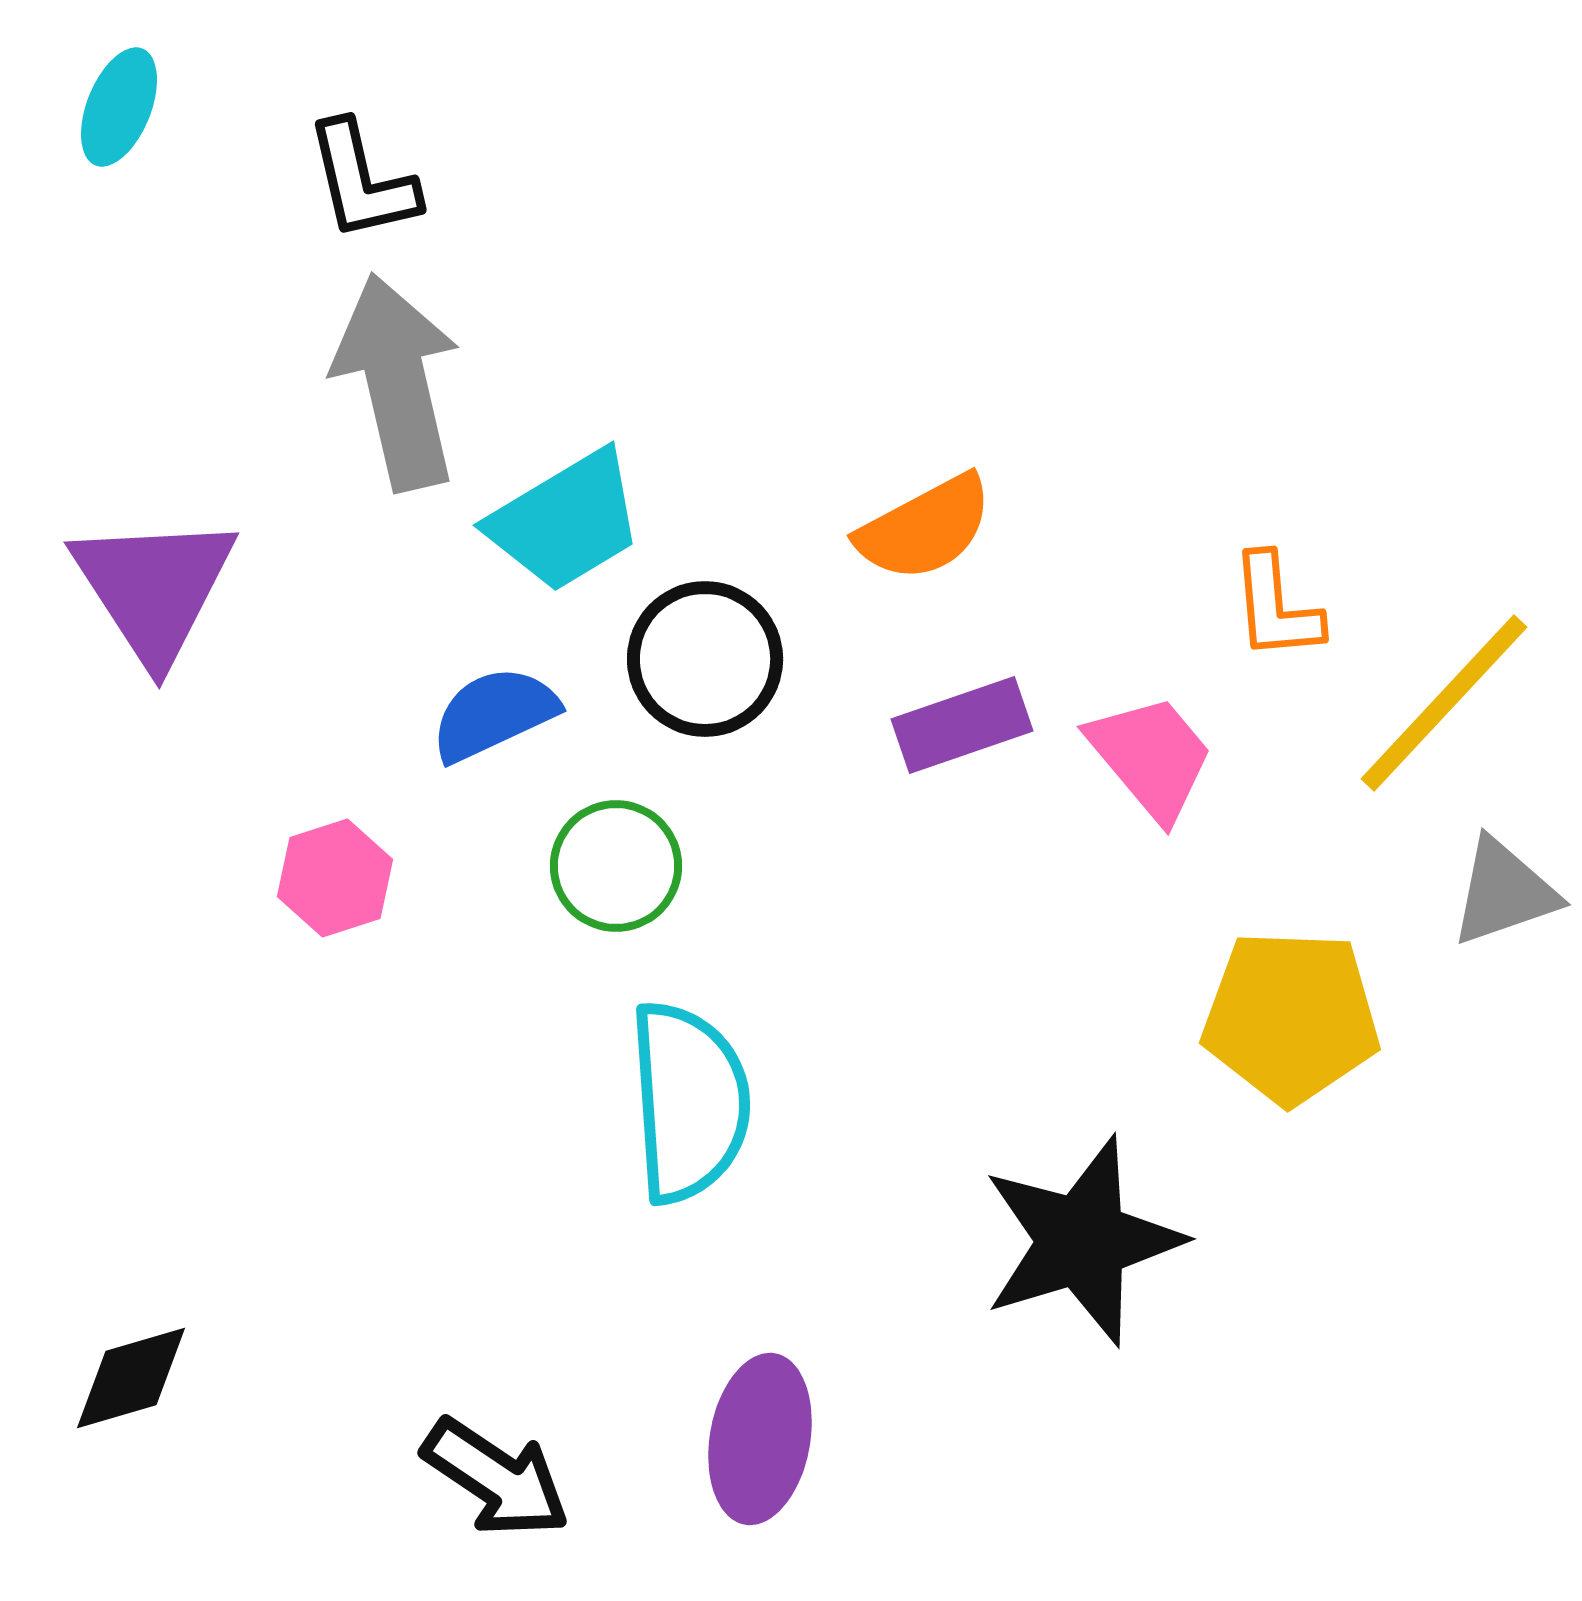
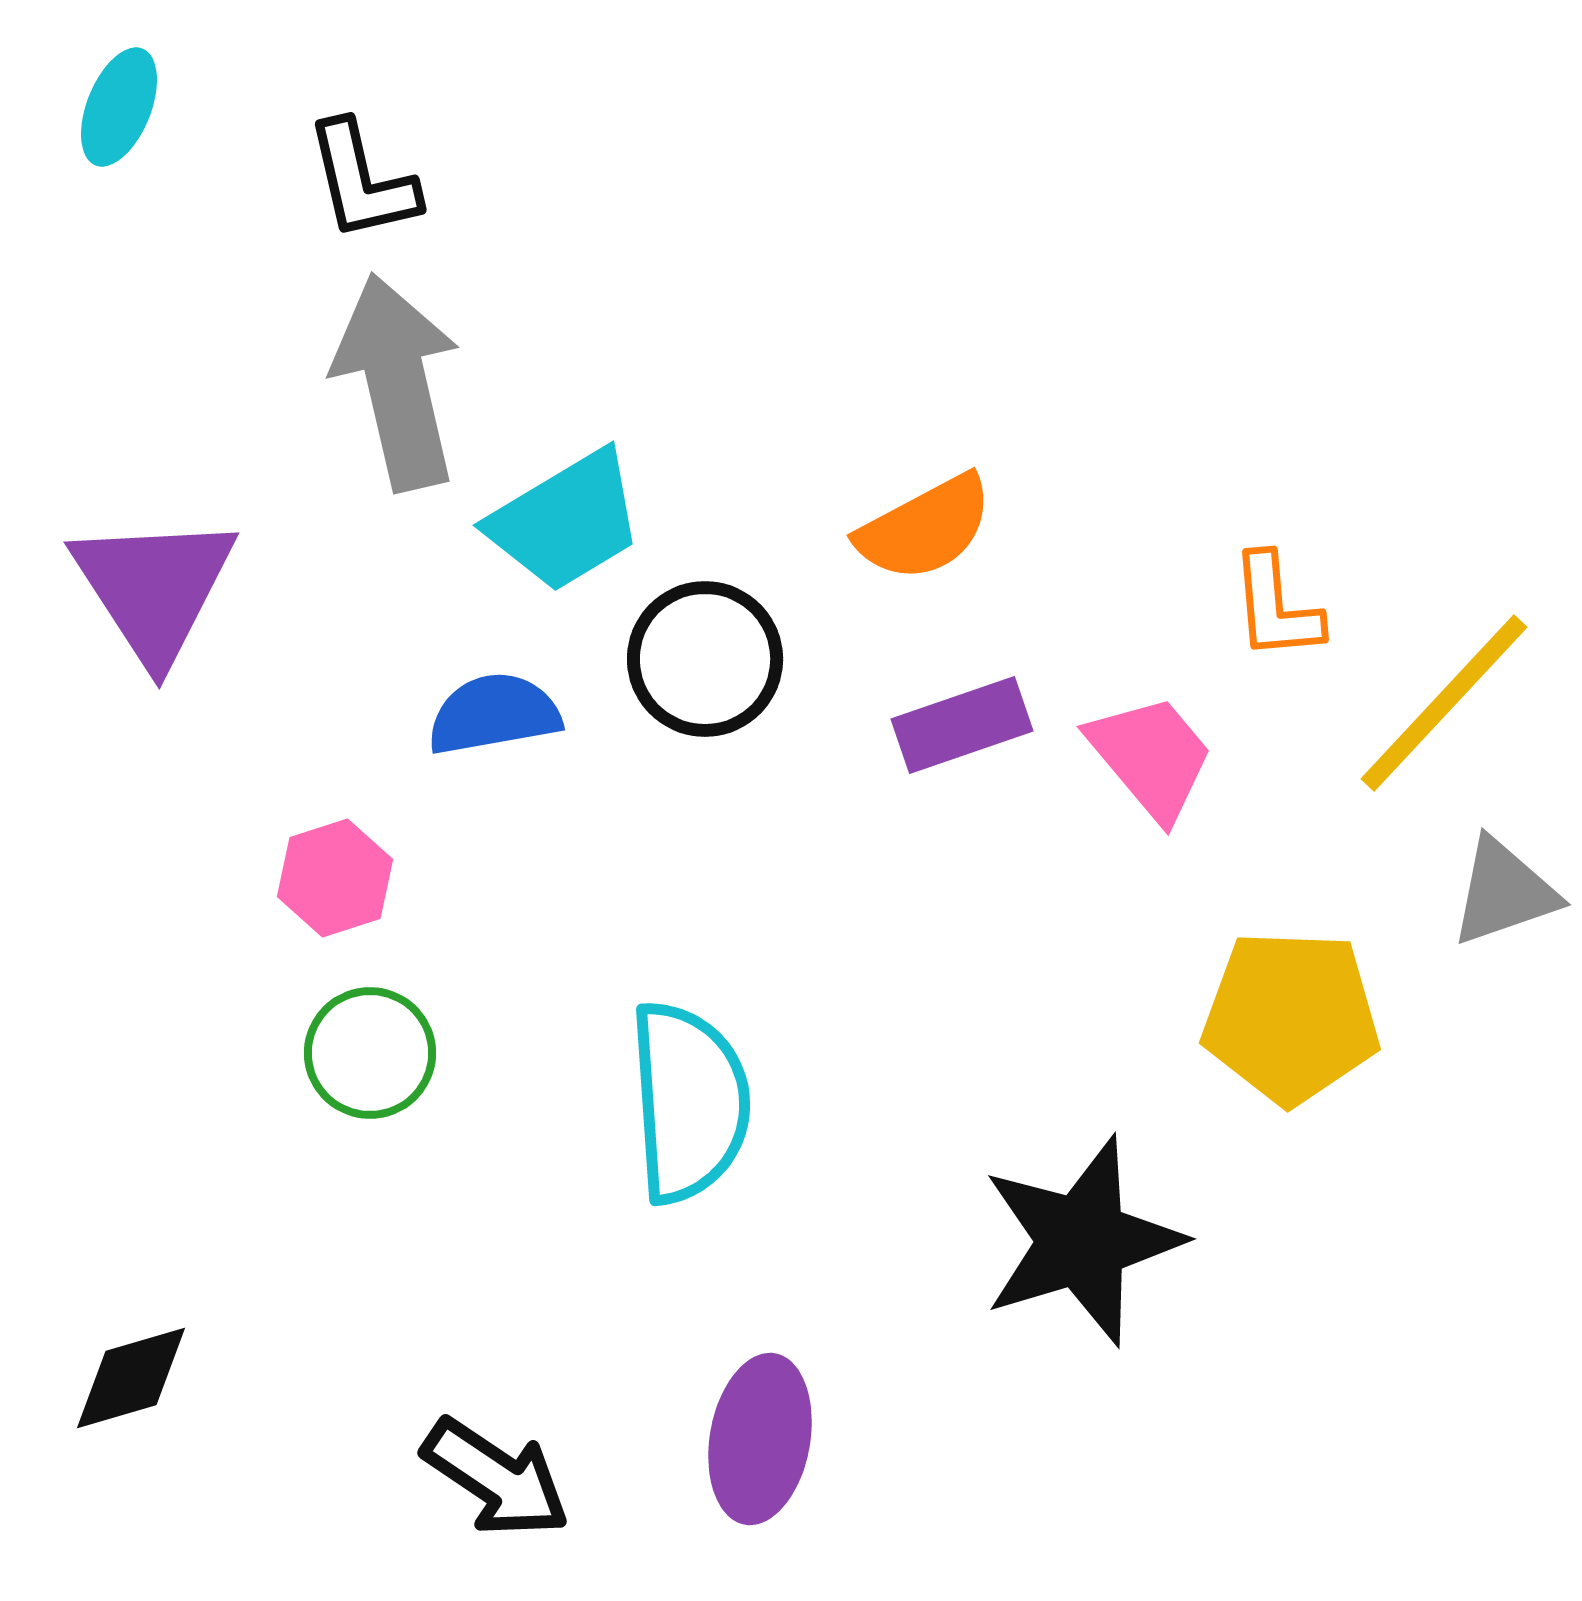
blue semicircle: rotated 15 degrees clockwise
green circle: moved 246 px left, 187 px down
